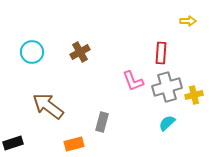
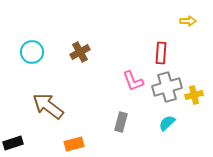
gray rectangle: moved 19 px right
